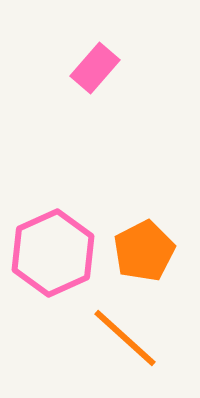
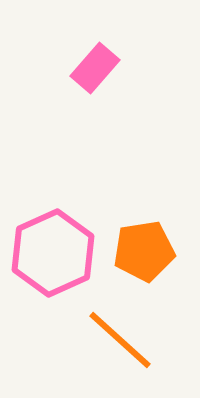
orange pentagon: rotated 18 degrees clockwise
orange line: moved 5 px left, 2 px down
